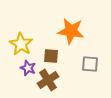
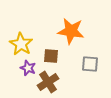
brown cross: moved 2 px down
